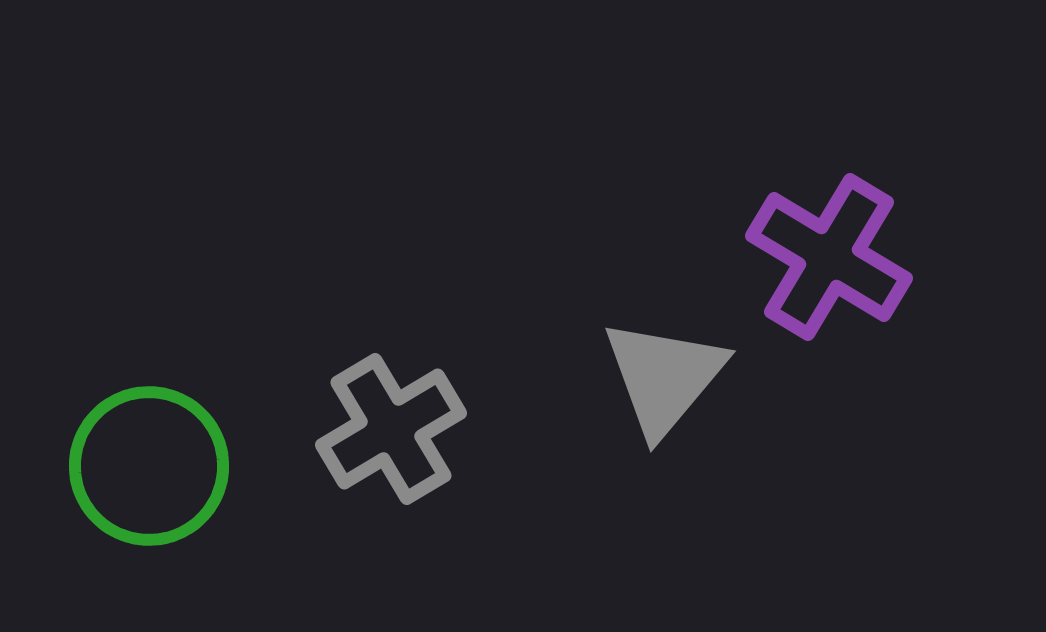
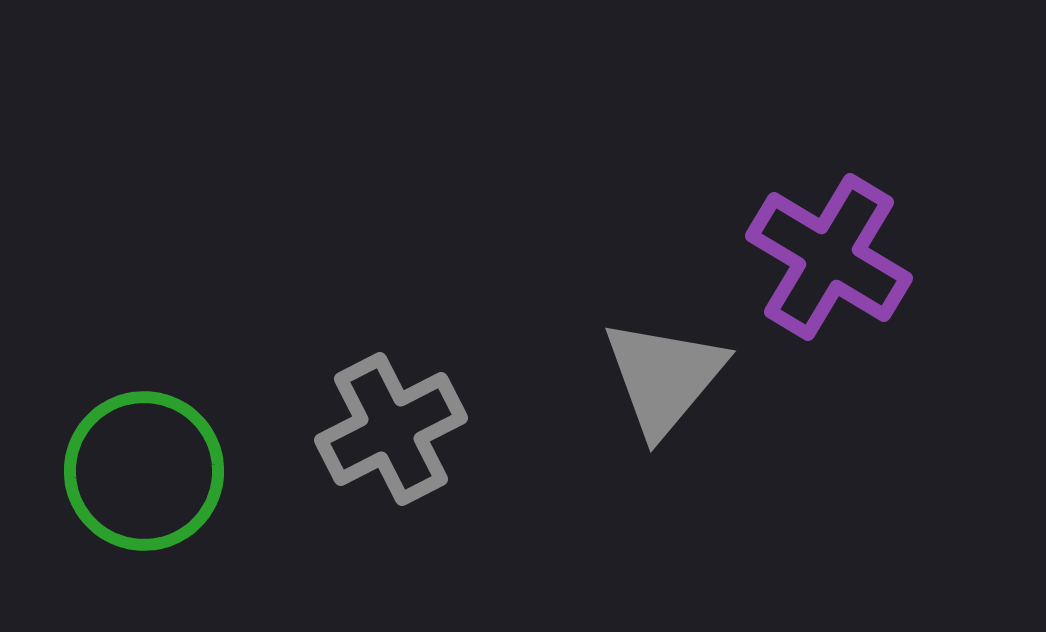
gray cross: rotated 4 degrees clockwise
green circle: moved 5 px left, 5 px down
